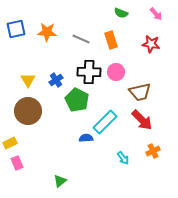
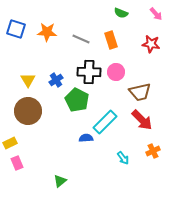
blue square: rotated 30 degrees clockwise
